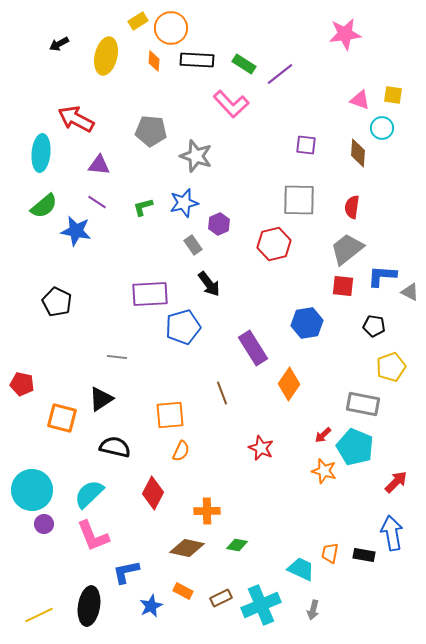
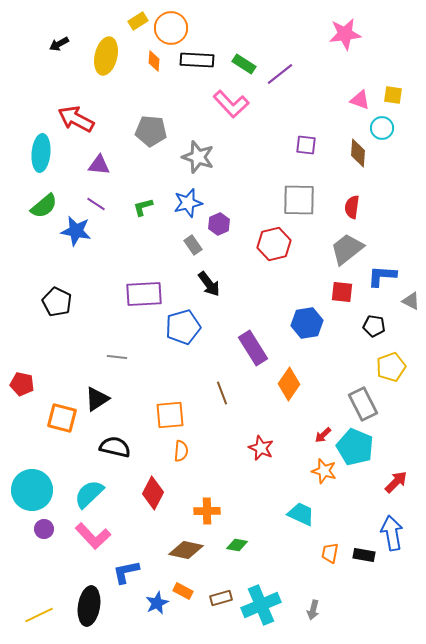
gray star at (196, 156): moved 2 px right, 1 px down
purple line at (97, 202): moved 1 px left, 2 px down
blue star at (184, 203): moved 4 px right
red square at (343, 286): moved 1 px left, 6 px down
gray triangle at (410, 292): moved 1 px right, 9 px down
purple rectangle at (150, 294): moved 6 px left
black triangle at (101, 399): moved 4 px left
gray rectangle at (363, 404): rotated 52 degrees clockwise
orange semicircle at (181, 451): rotated 20 degrees counterclockwise
purple circle at (44, 524): moved 5 px down
pink L-shape at (93, 536): rotated 21 degrees counterclockwise
brown diamond at (187, 548): moved 1 px left, 2 px down
cyan trapezoid at (301, 569): moved 55 px up
brown rectangle at (221, 598): rotated 10 degrees clockwise
blue star at (151, 606): moved 6 px right, 3 px up
